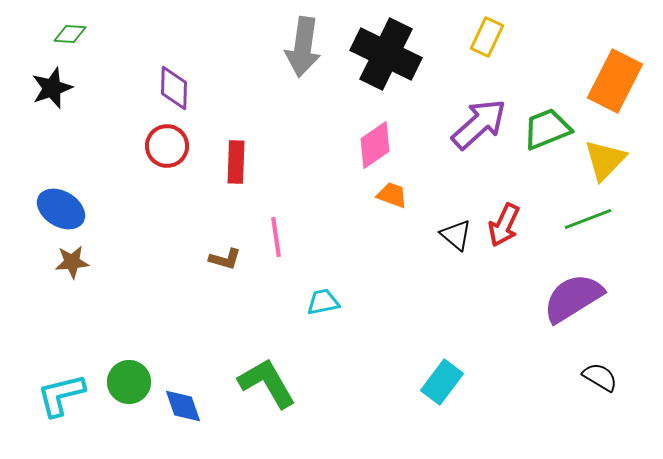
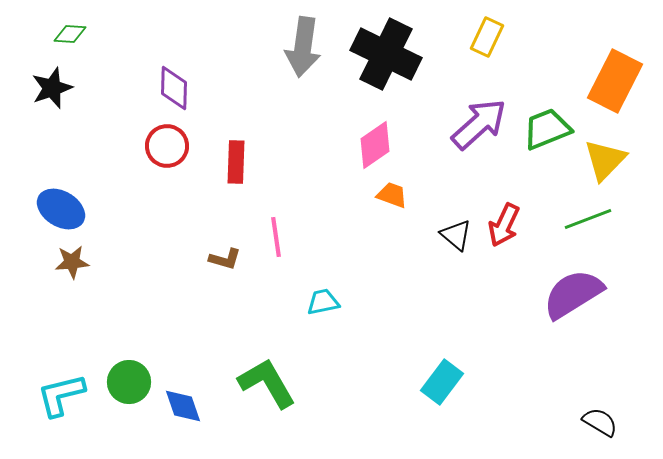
purple semicircle: moved 4 px up
black semicircle: moved 45 px down
